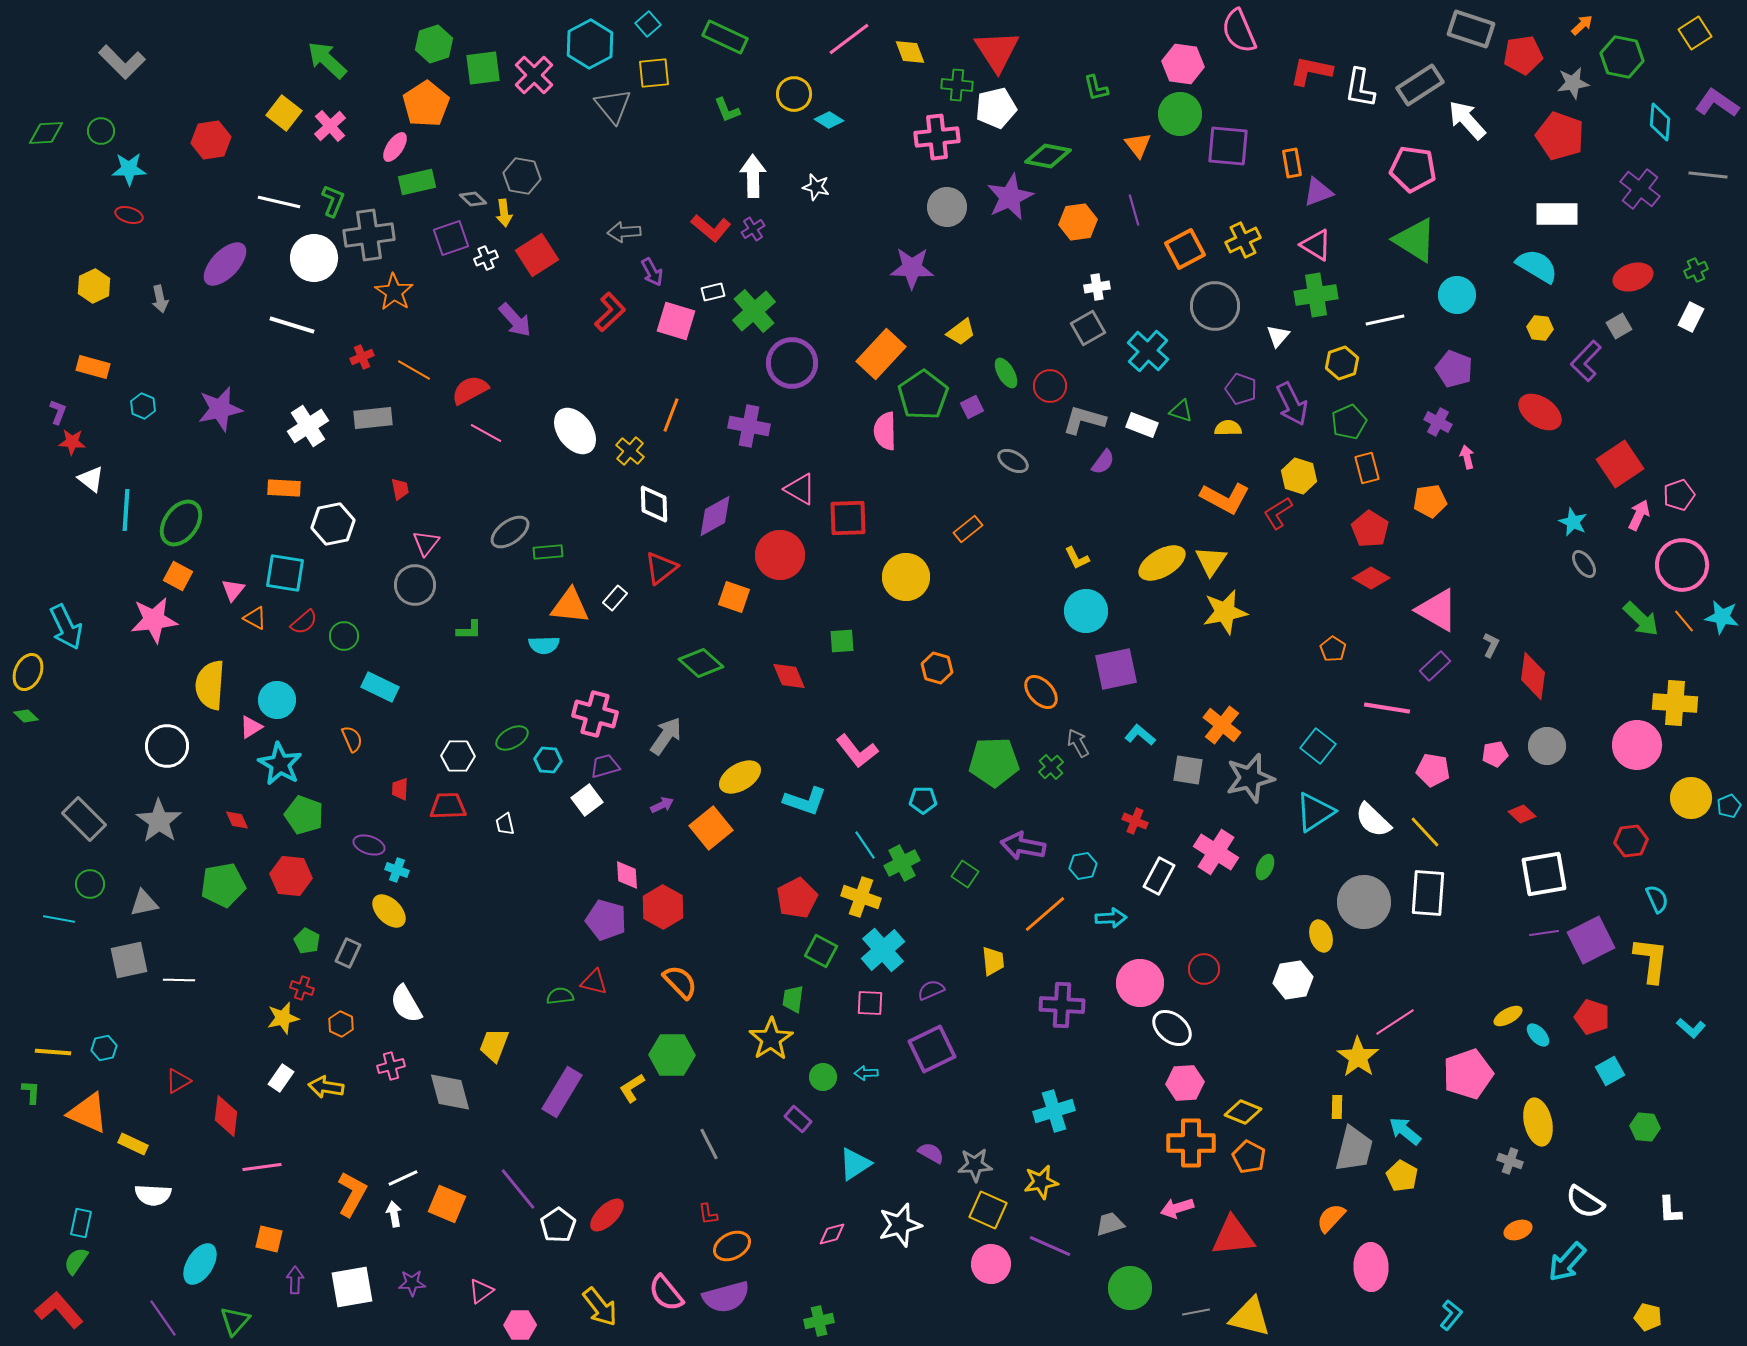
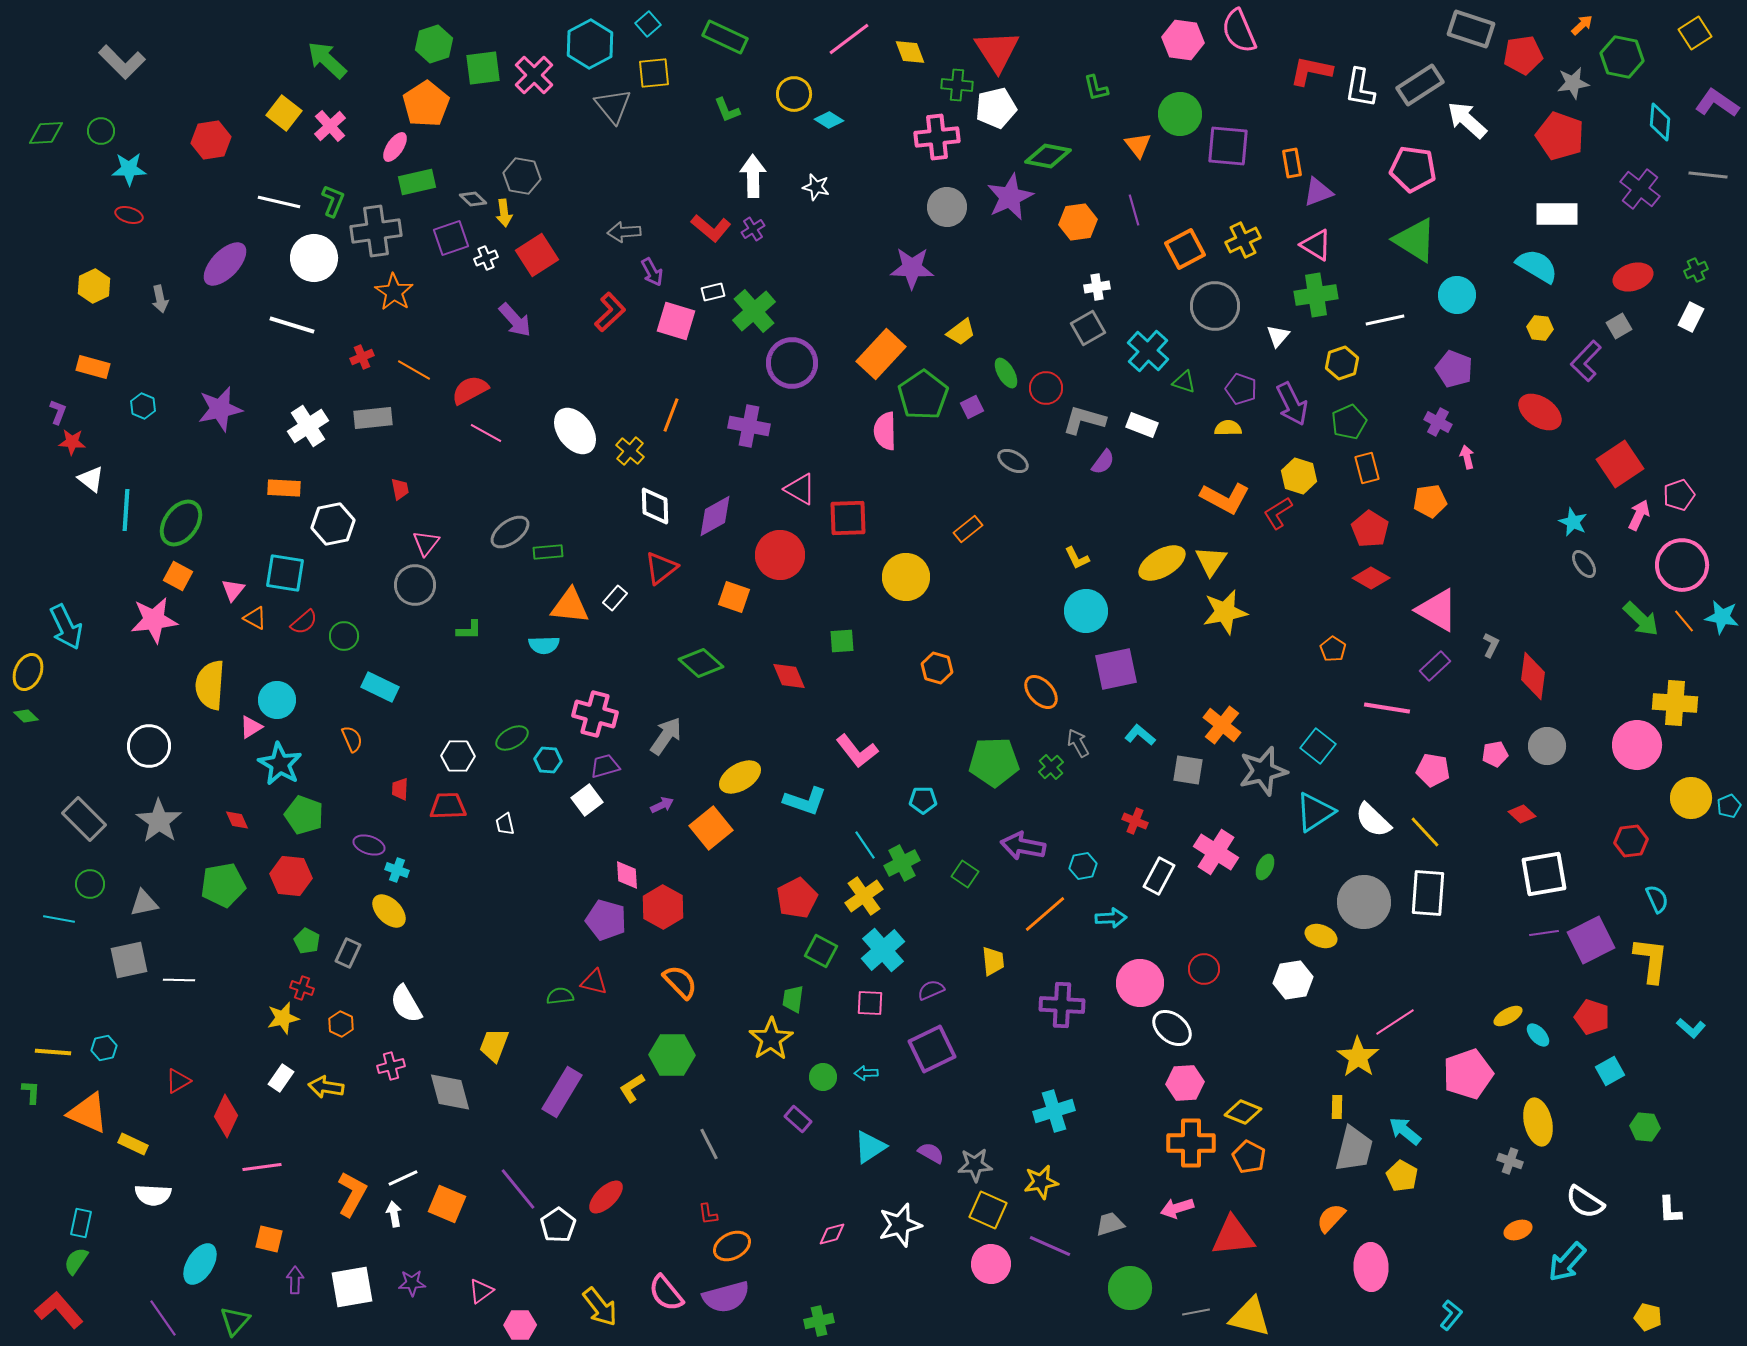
pink hexagon at (1183, 64): moved 24 px up
white arrow at (1467, 120): rotated 6 degrees counterclockwise
gray cross at (369, 235): moved 7 px right, 4 px up
red circle at (1050, 386): moved 4 px left, 2 px down
green triangle at (1181, 411): moved 3 px right, 29 px up
white diamond at (654, 504): moved 1 px right, 2 px down
white circle at (167, 746): moved 18 px left
gray star at (1250, 778): moved 13 px right, 7 px up
yellow cross at (861, 897): moved 3 px right, 1 px up; rotated 36 degrees clockwise
yellow ellipse at (1321, 936): rotated 52 degrees counterclockwise
red diamond at (226, 1116): rotated 18 degrees clockwise
cyan triangle at (855, 1164): moved 15 px right, 17 px up
red ellipse at (607, 1215): moved 1 px left, 18 px up
